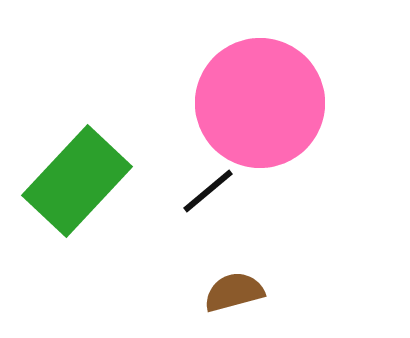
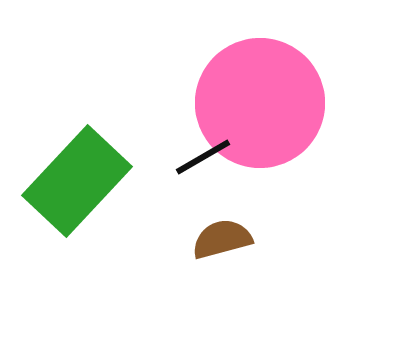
black line: moved 5 px left, 34 px up; rotated 10 degrees clockwise
brown semicircle: moved 12 px left, 53 px up
